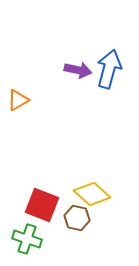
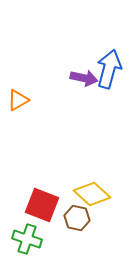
purple arrow: moved 6 px right, 8 px down
